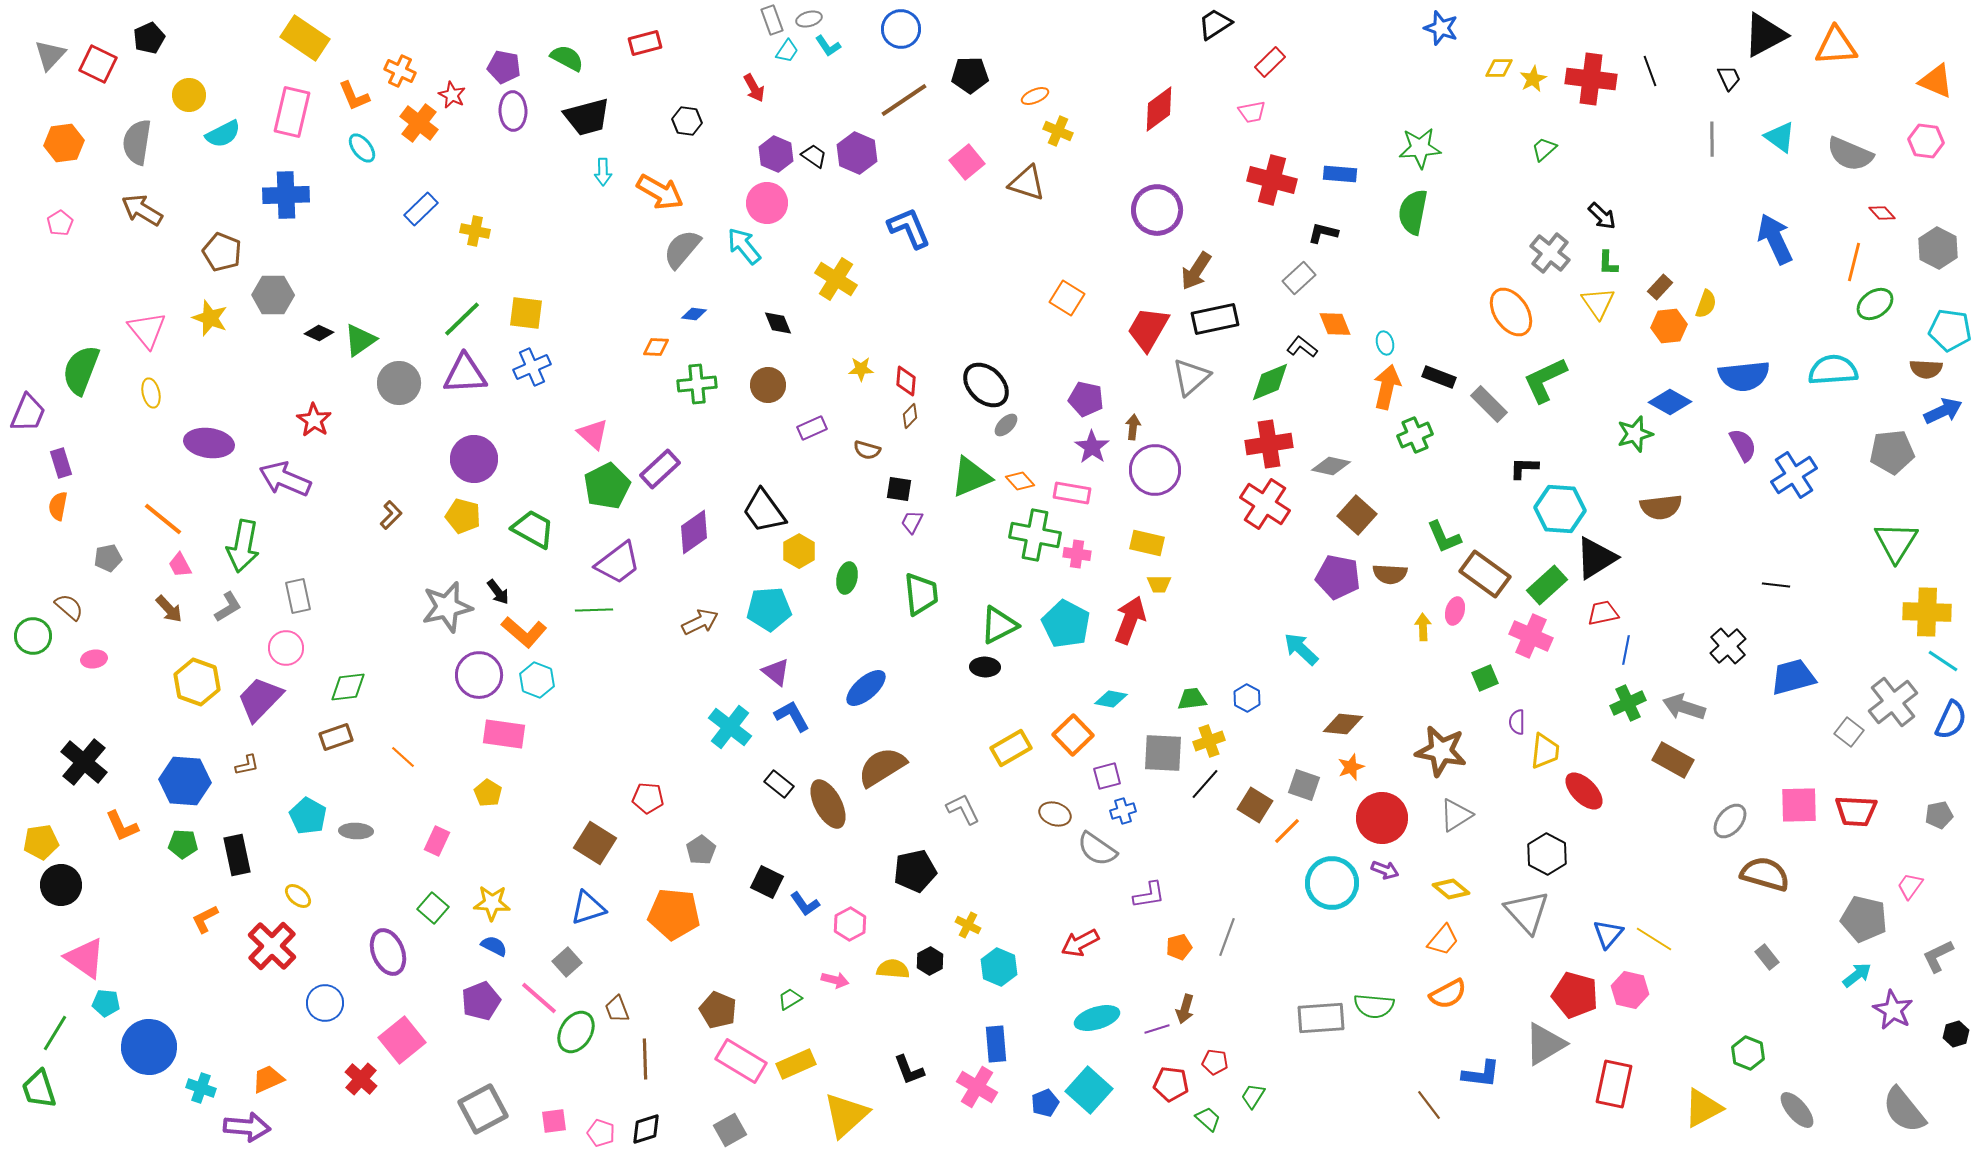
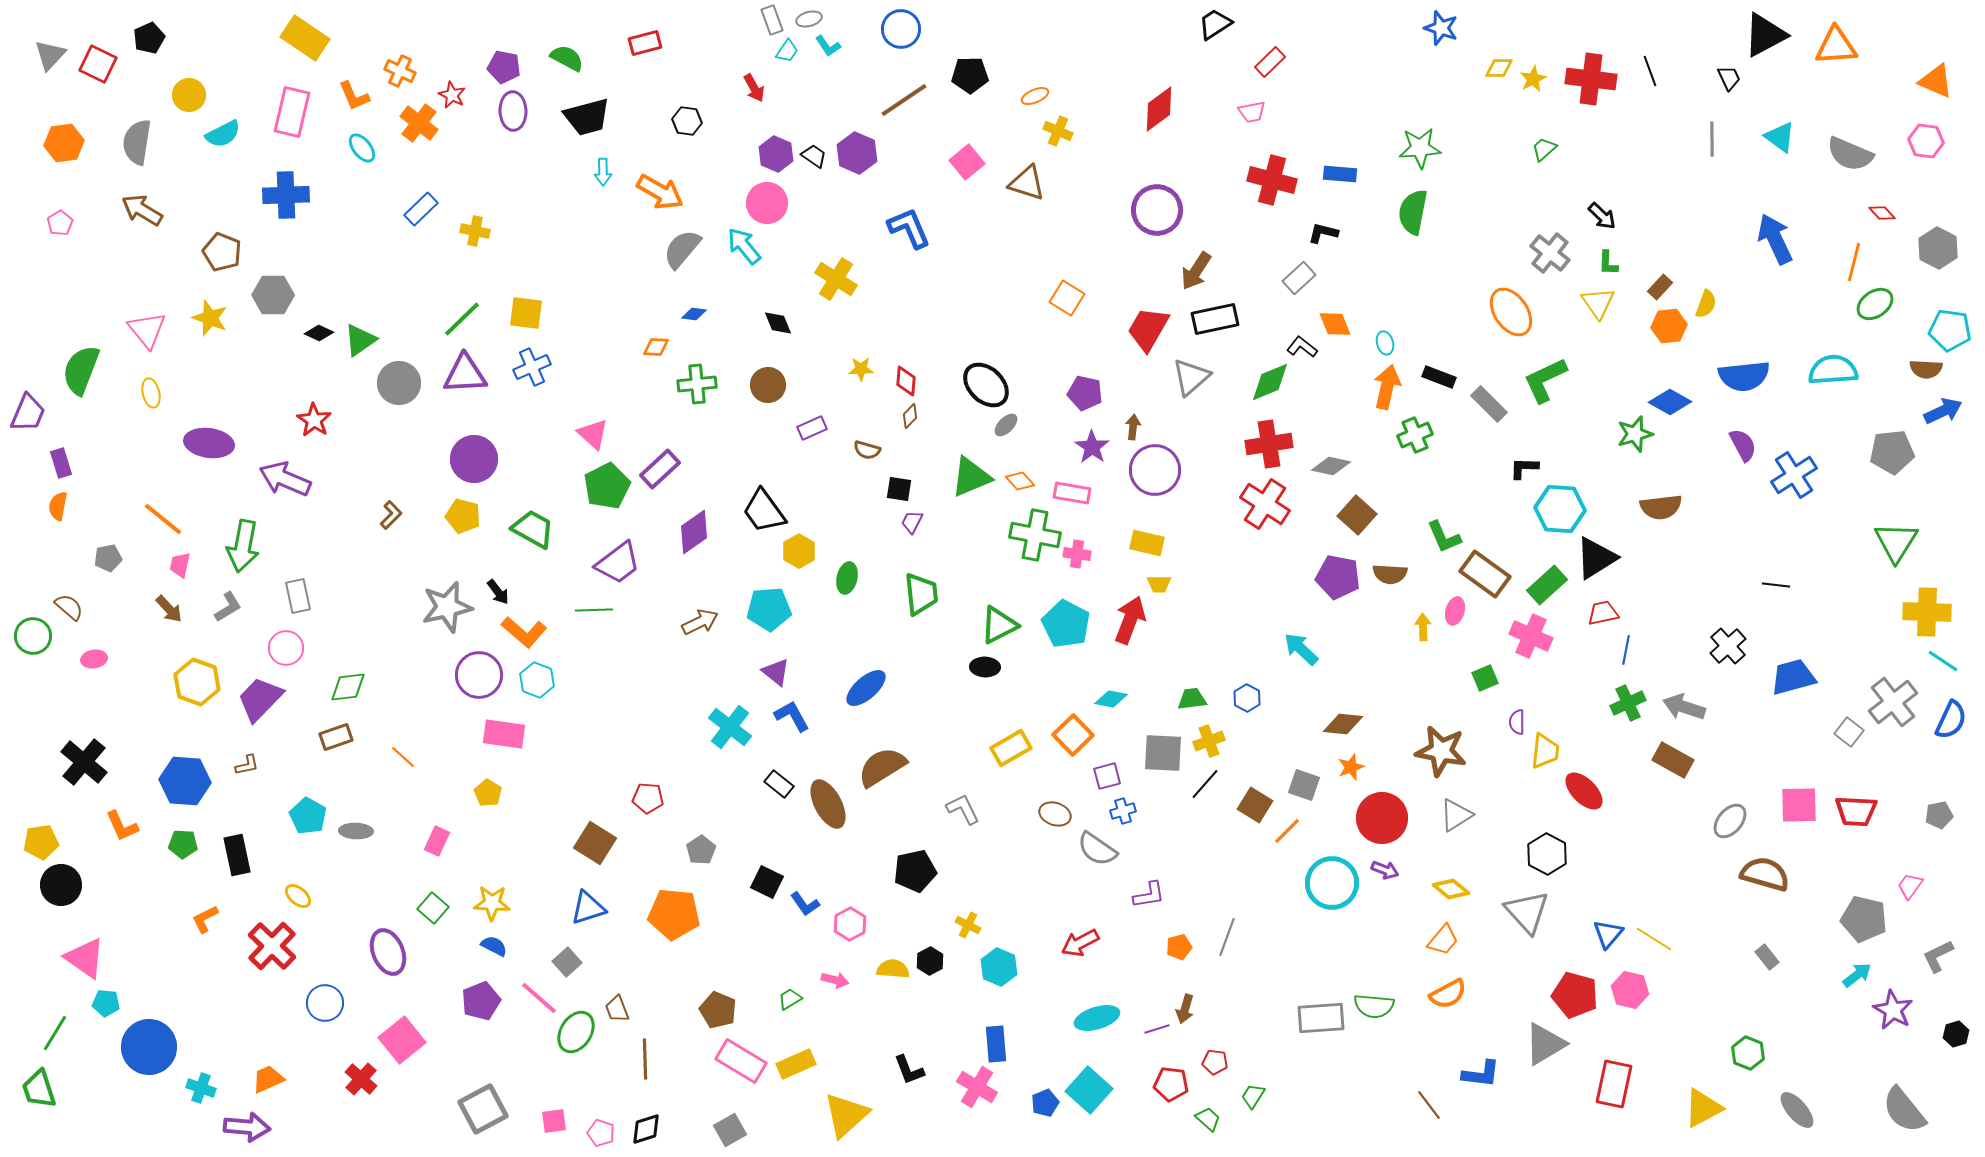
purple pentagon at (1086, 399): moved 1 px left, 6 px up
pink trapezoid at (180, 565): rotated 40 degrees clockwise
